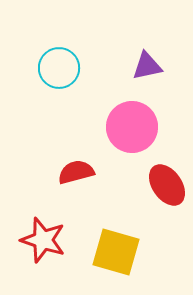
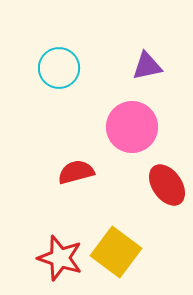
red star: moved 17 px right, 18 px down
yellow square: rotated 21 degrees clockwise
